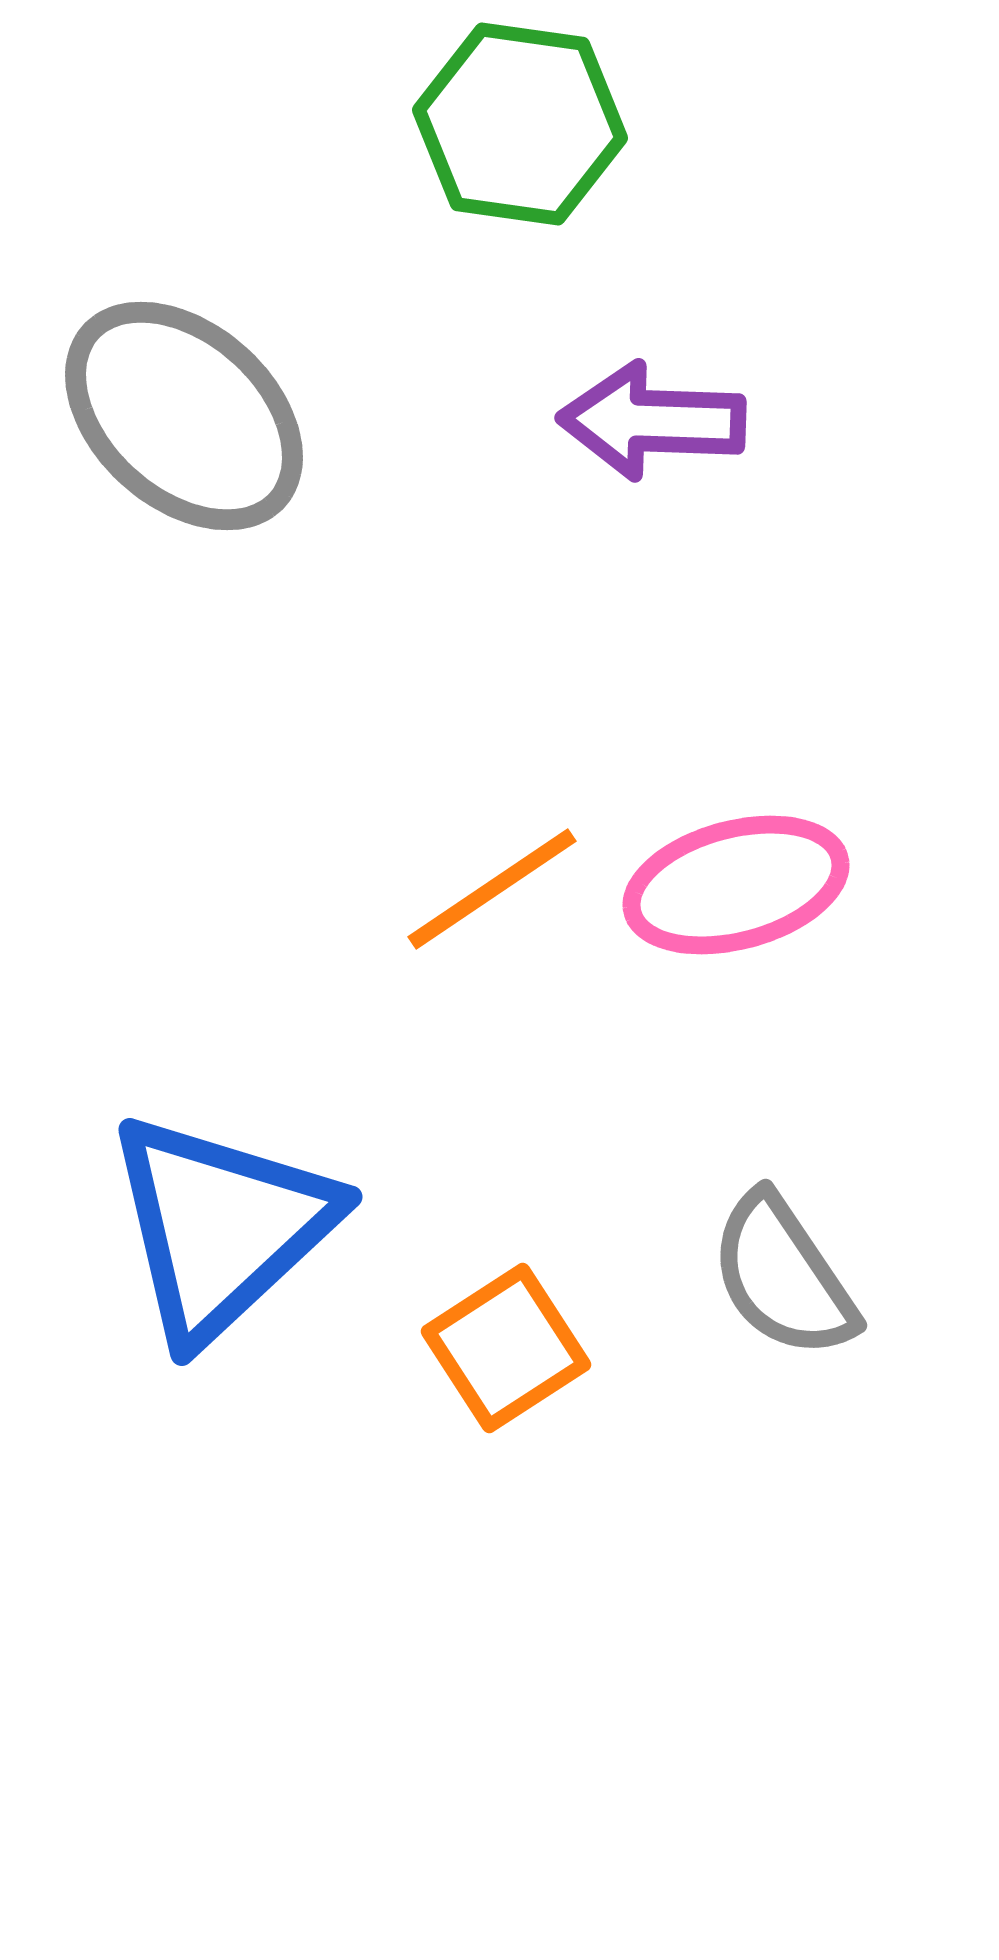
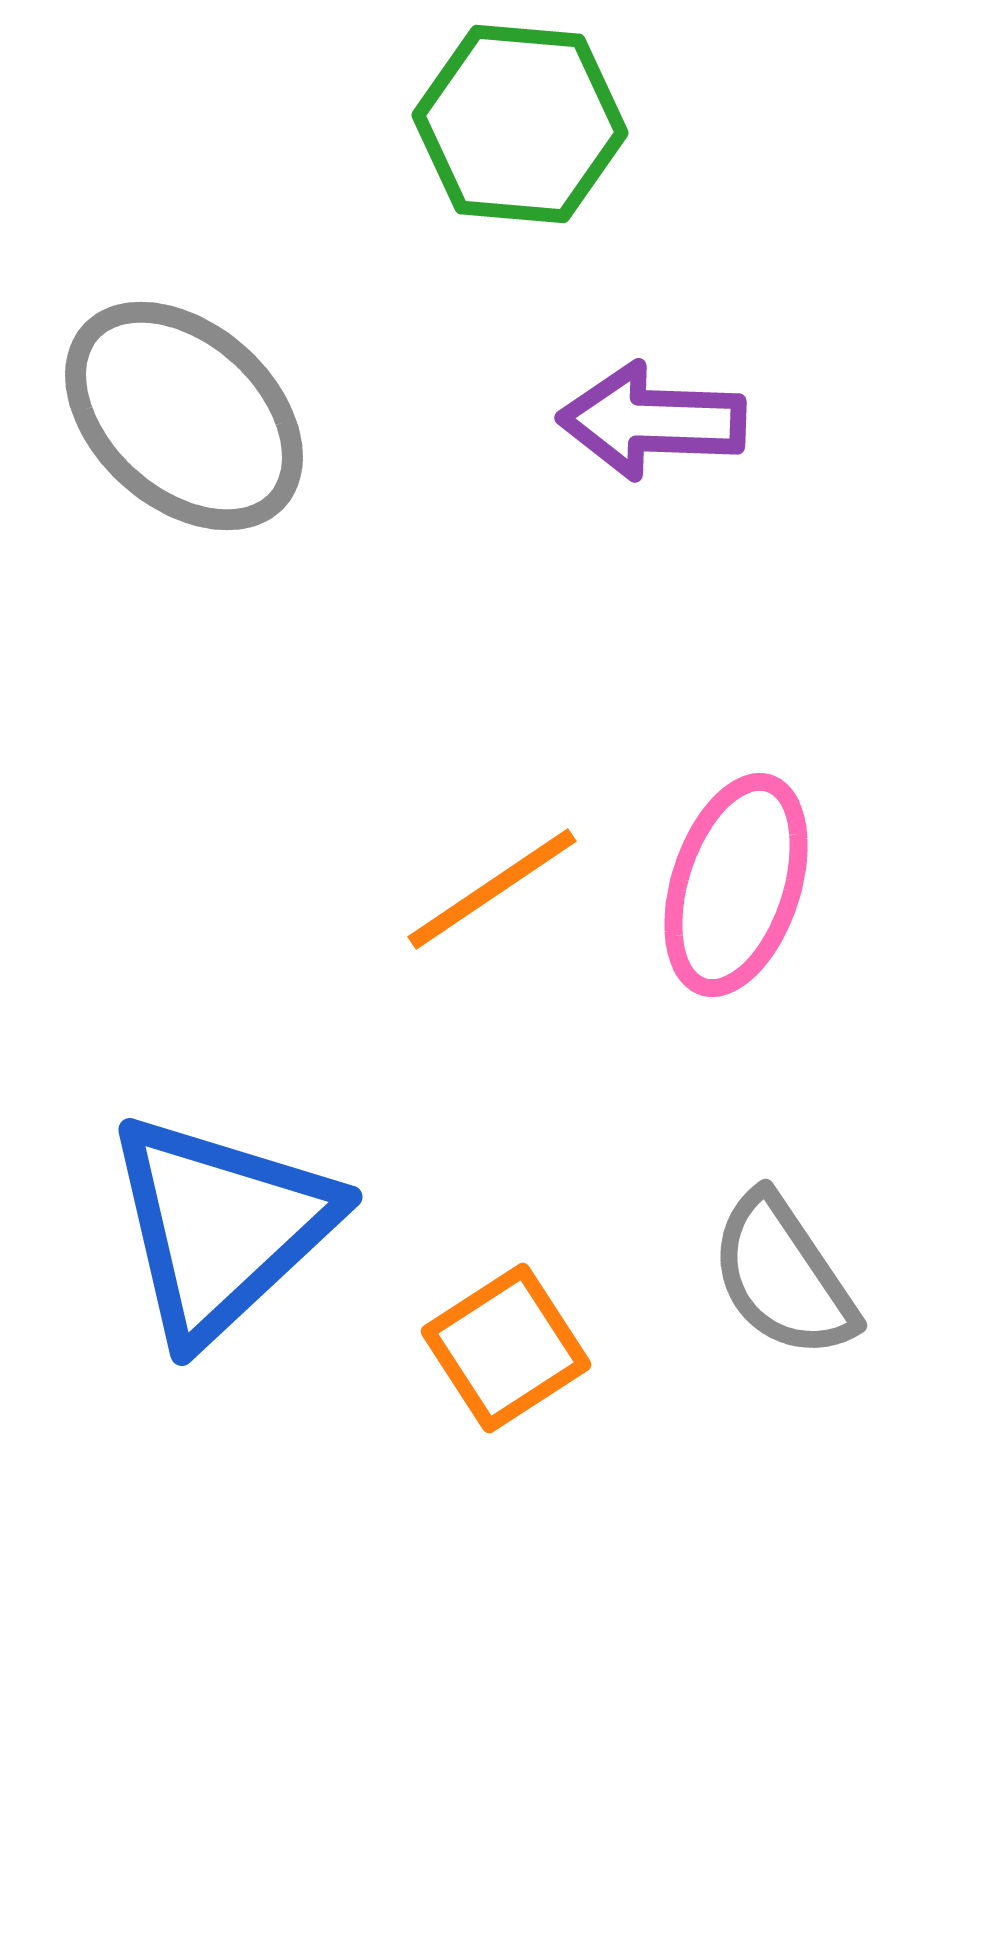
green hexagon: rotated 3 degrees counterclockwise
pink ellipse: rotated 57 degrees counterclockwise
